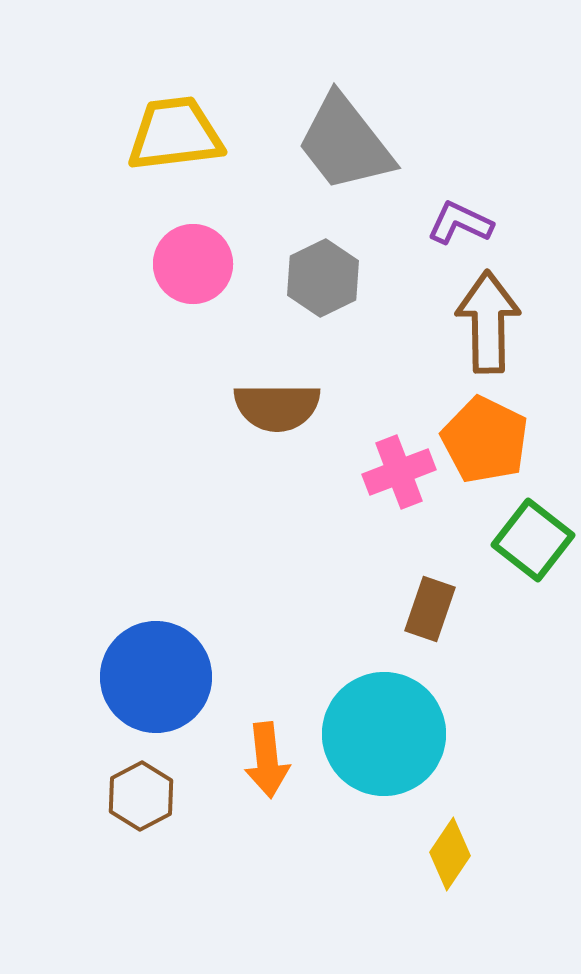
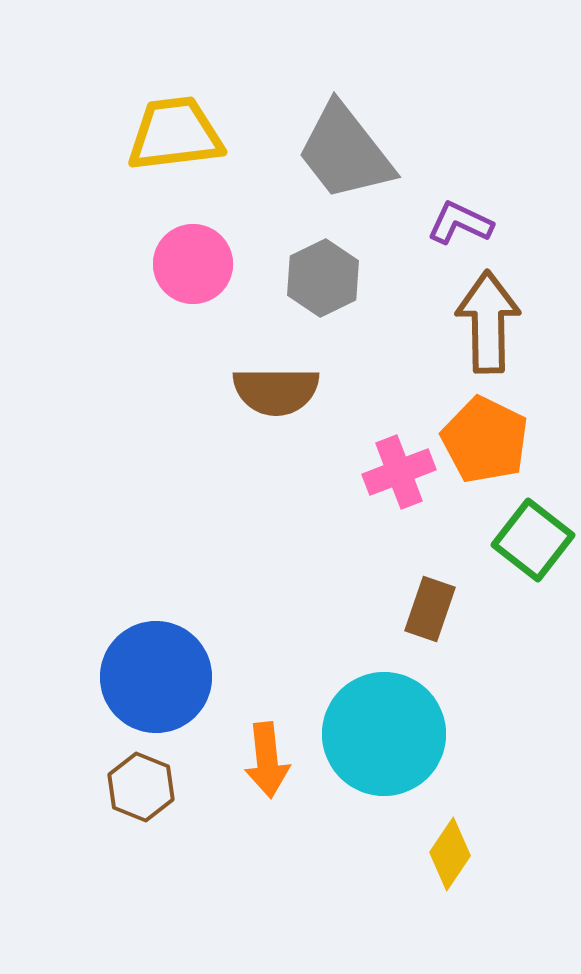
gray trapezoid: moved 9 px down
brown semicircle: moved 1 px left, 16 px up
brown hexagon: moved 9 px up; rotated 10 degrees counterclockwise
